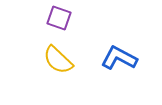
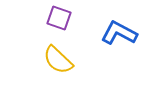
blue L-shape: moved 25 px up
